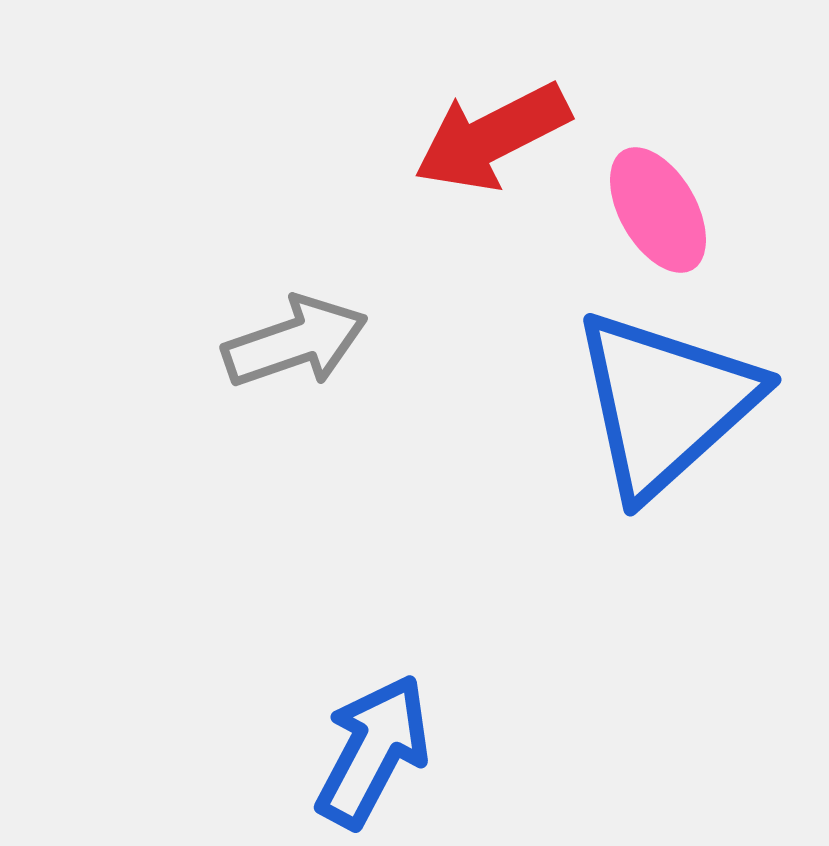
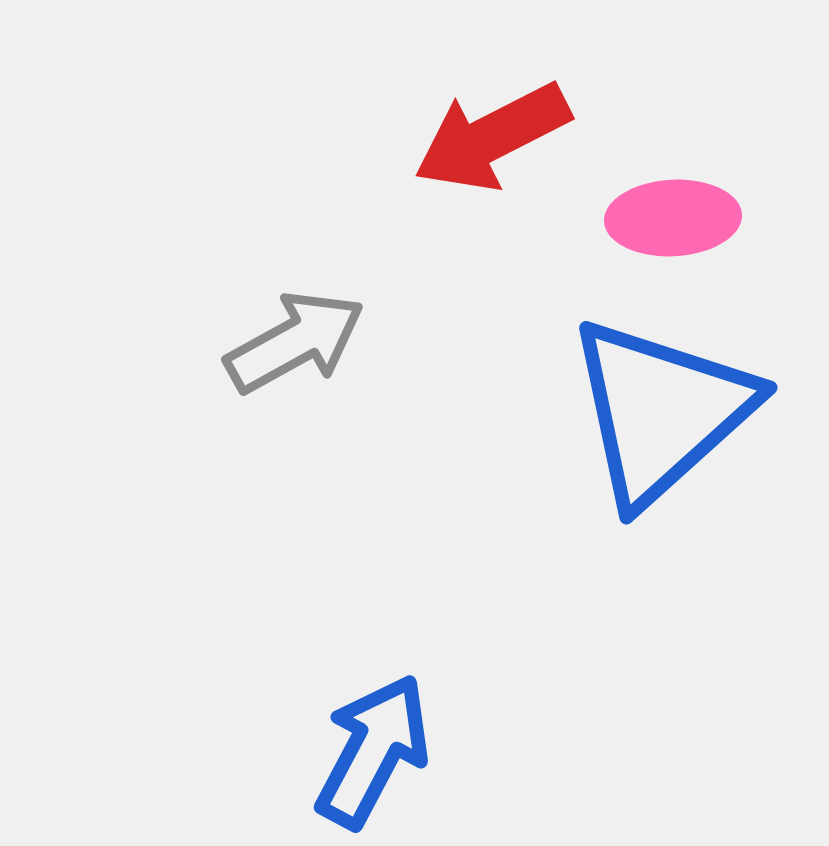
pink ellipse: moved 15 px right, 8 px down; rotated 63 degrees counterclockwise
gray arrow: rotated 10 degrees counterclockwise
blue triangle: moved 4 px left, 8 px down
